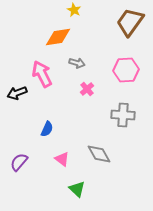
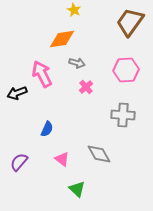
orange diamond: moved 4 px right, 2 px down
pink cross: moved 1 px left, 2 px up
